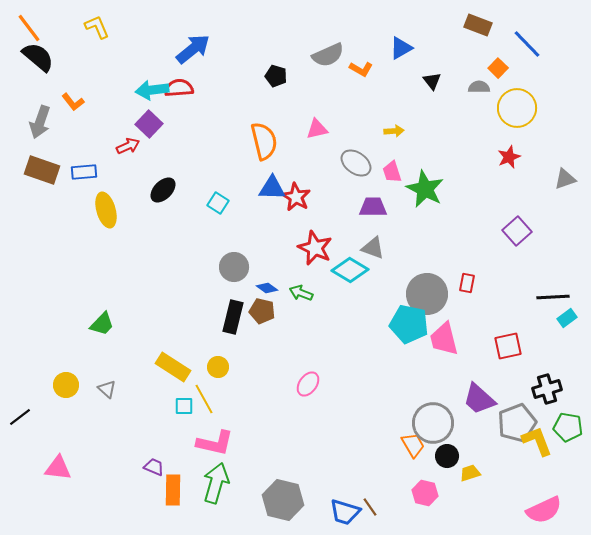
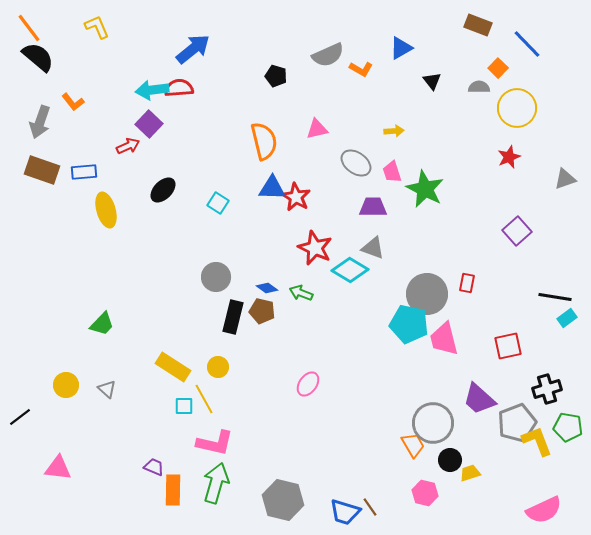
gray circle at (234, 267): moved 18 px left, 10 px down
black line at (553, 297): moved 2 px right; rotated 12 degrees clockwise
black circle at (447, 456): moved 3 px right, 4 px down
